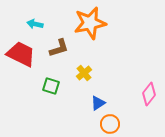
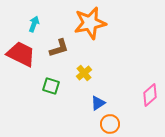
cyan arrow: moved 1 px left; rotated 98 degrees clockwise
pink diamond: moved 1 px right, 1 px down; rotated 10 degrees clockwise
